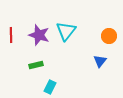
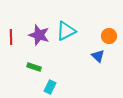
cyan triangle: rotated 25 degrees clockwise
red line: moved 2 px down
blue triangle: moved 2 px left, 5 px up; rotated 24 degrees counterclockwise
green rectangle: moved 2 px left, 2 px down; rotated 32 degrees clockwise
